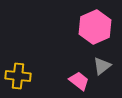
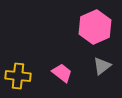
pink trapezoid: moved 17 px left, 8 px up
